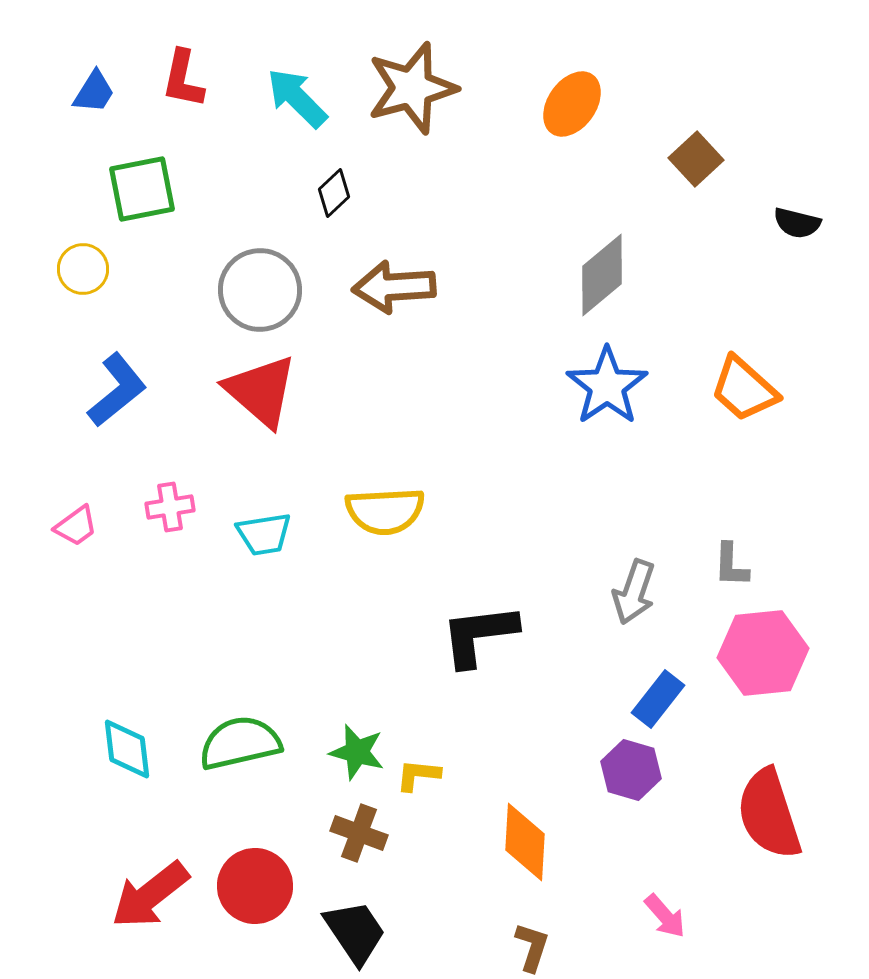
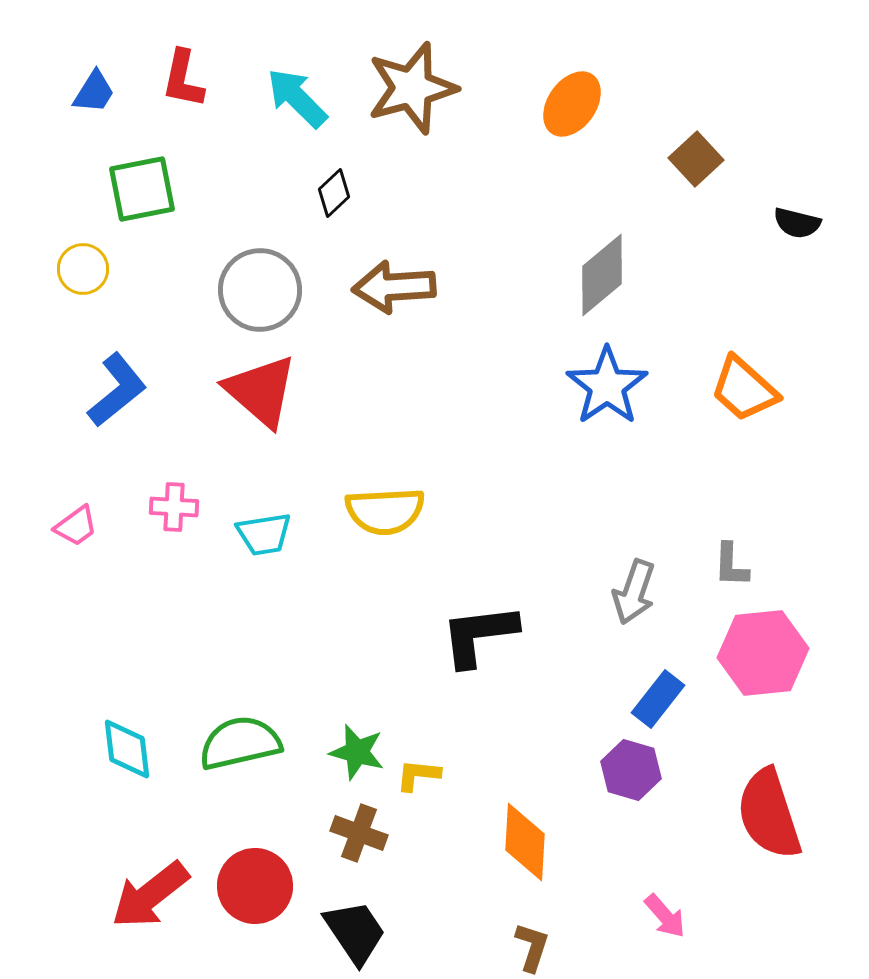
pink cross: moved 4 px right; rotated 12 degrees clockwise
